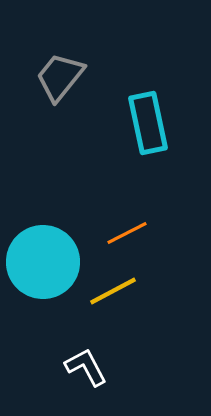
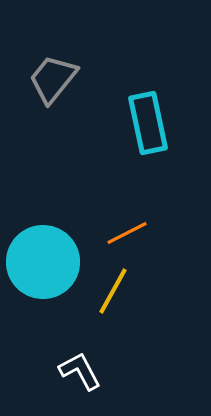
gray trapezoid: moved 7 px left, 2 px down
yellow line: rotated 33 degrees counterclockwise
white L-shape: moved 6 px left, 4 px down
